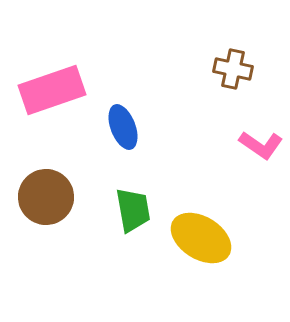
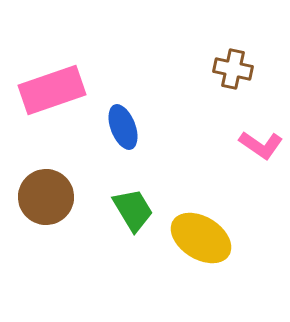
green trapezoid: rotated 21 degrees counterclockwise
